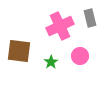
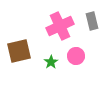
gray rectangle: moved 2 px right, 3 px down
brown square: rotated 20 degrees counterclockwise
pink circle: moved 4 px left
